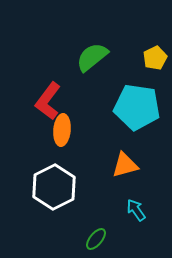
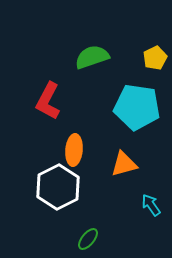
green semicircle: rotated 20 degrees clockwise
red L-shape: rotated 9 degrees counterclockwise
orange ellipse: moved 12 px right, 20 px down
orange triangle: moved 1 px left, 1 px up
white hexagon: moved 4 px right
cyan arrow: moved 15 px right, 5 px up
green ellipse: moved 8 px left
